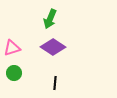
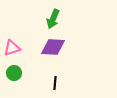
green arrow: moved 3 px right
purple diamond: rotated 30 degrees counterclockwise
